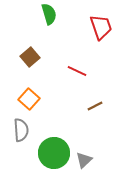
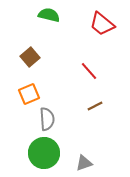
green semicircle: moved 1 px down; rotated 60 degrees counterclockwise
red trapezoid: moved 1 px right, 3 px up; rotated 148 degrees clockwise
red line: moved 12 px right; rotated 24 degrees clockwise
orange square: moved 5 px up; rotated 25 degrees clockwise
gray semicircle: moved 26 px right, 11 px up
green circle: moved 10 px left
gray triangle: moved 3 px down; rotated 24 degrees clockwise
